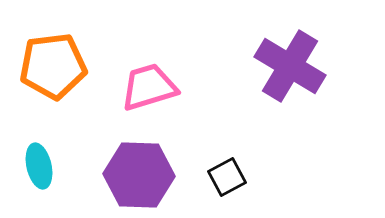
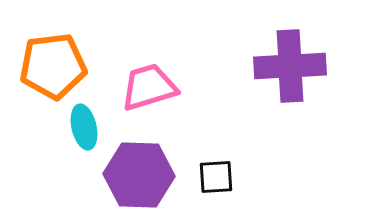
purple cross: rotated 34 degrees counterclockwise
cyan ellipse: moved 45 px right, 39 px up
black square: moved 11 px left; rotated 24 degrees clockwise
